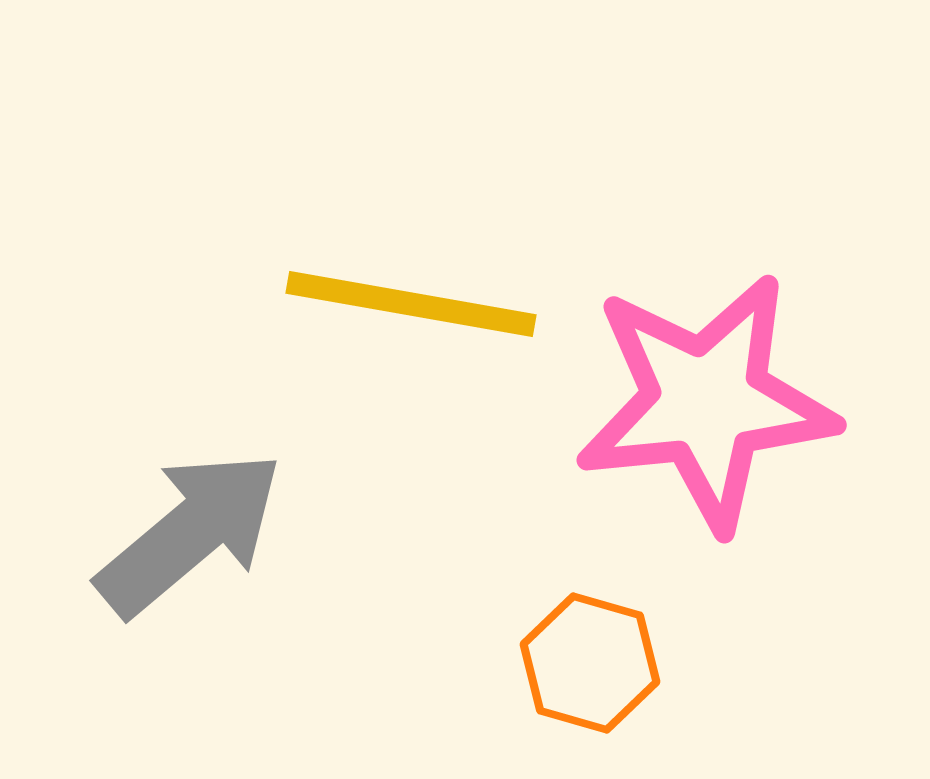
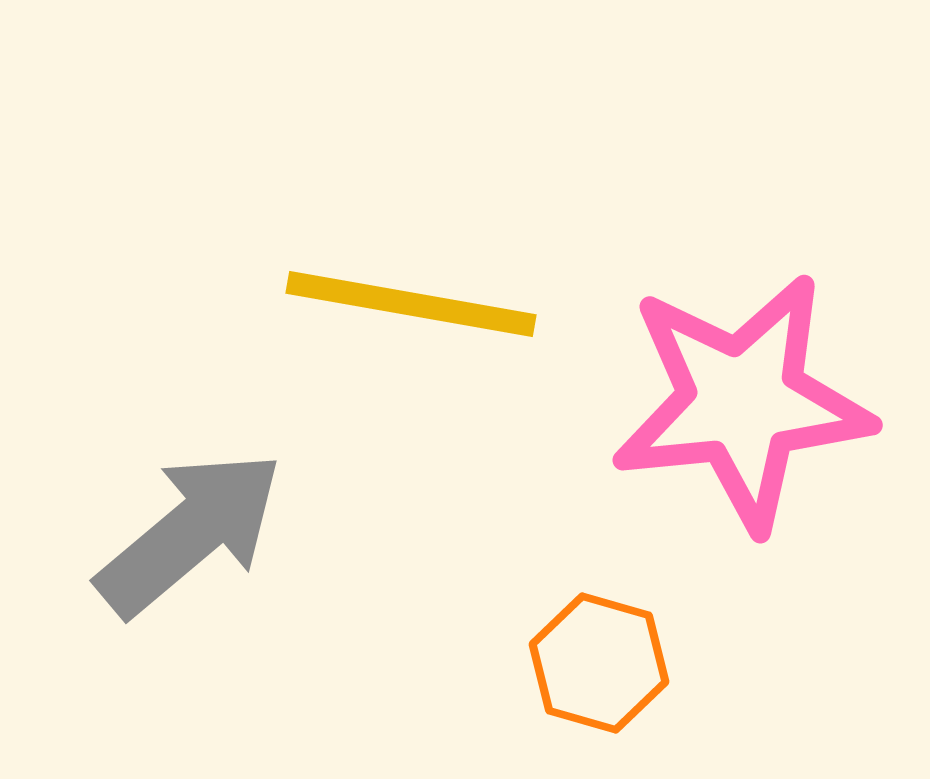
pink star: moved 36 px right
orange hexagon: moved 9 px right
